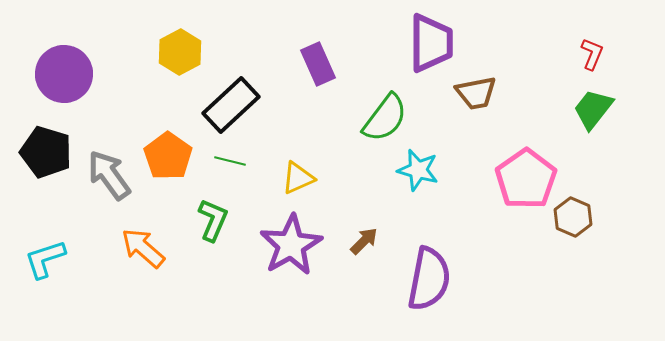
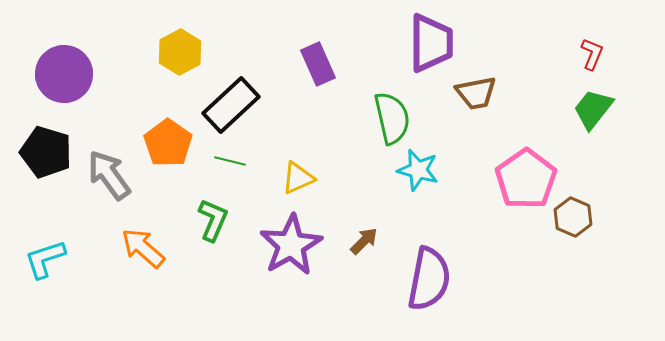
green semicircle: moved 7 px right; rotated 50 degrees counterclockwise
orange pentagon: moved 13 px up
